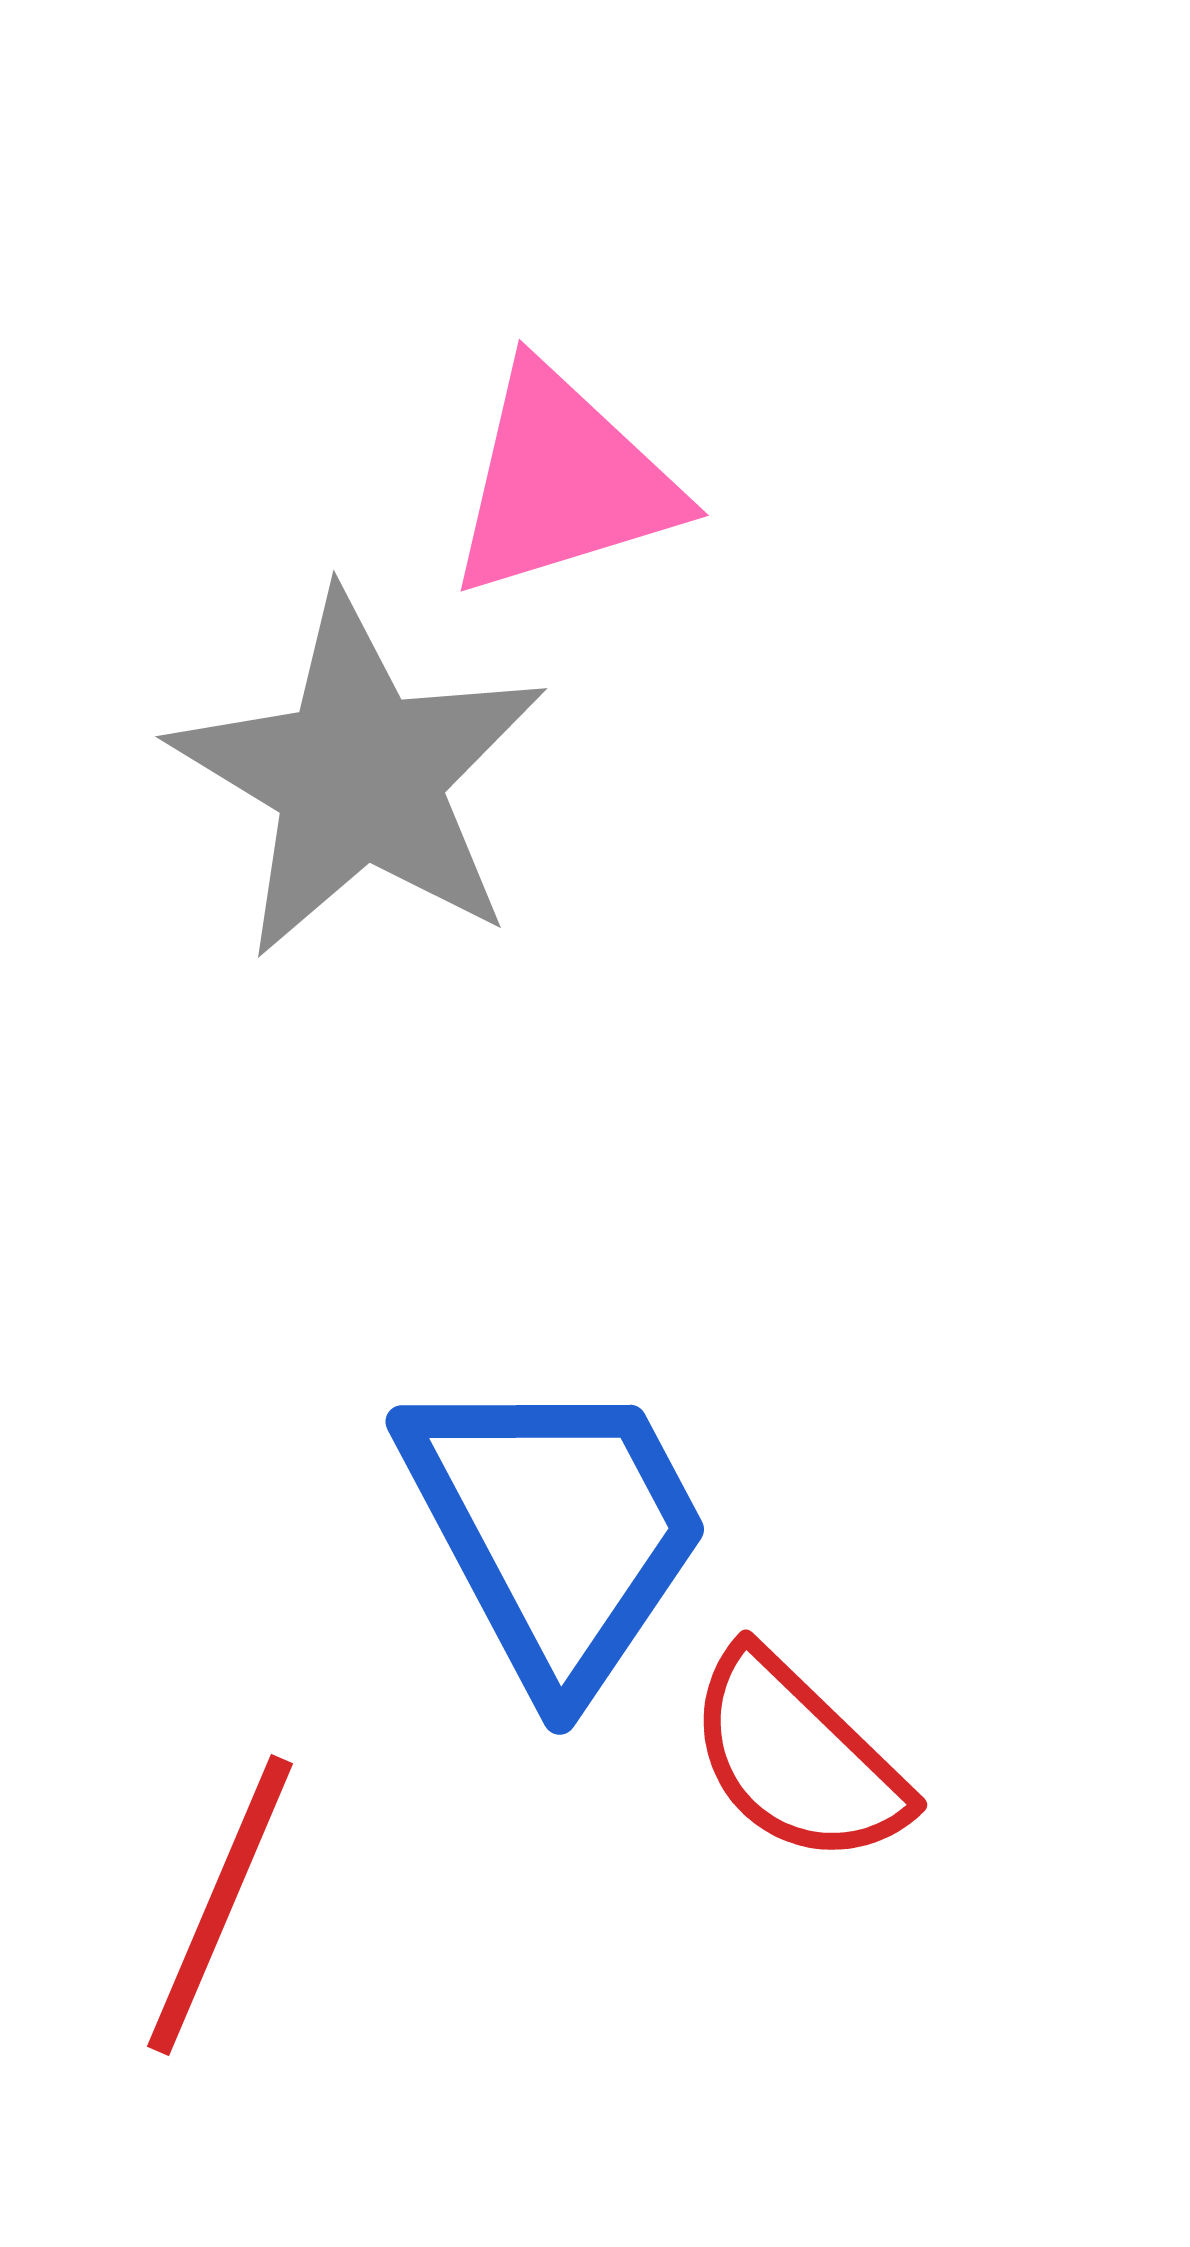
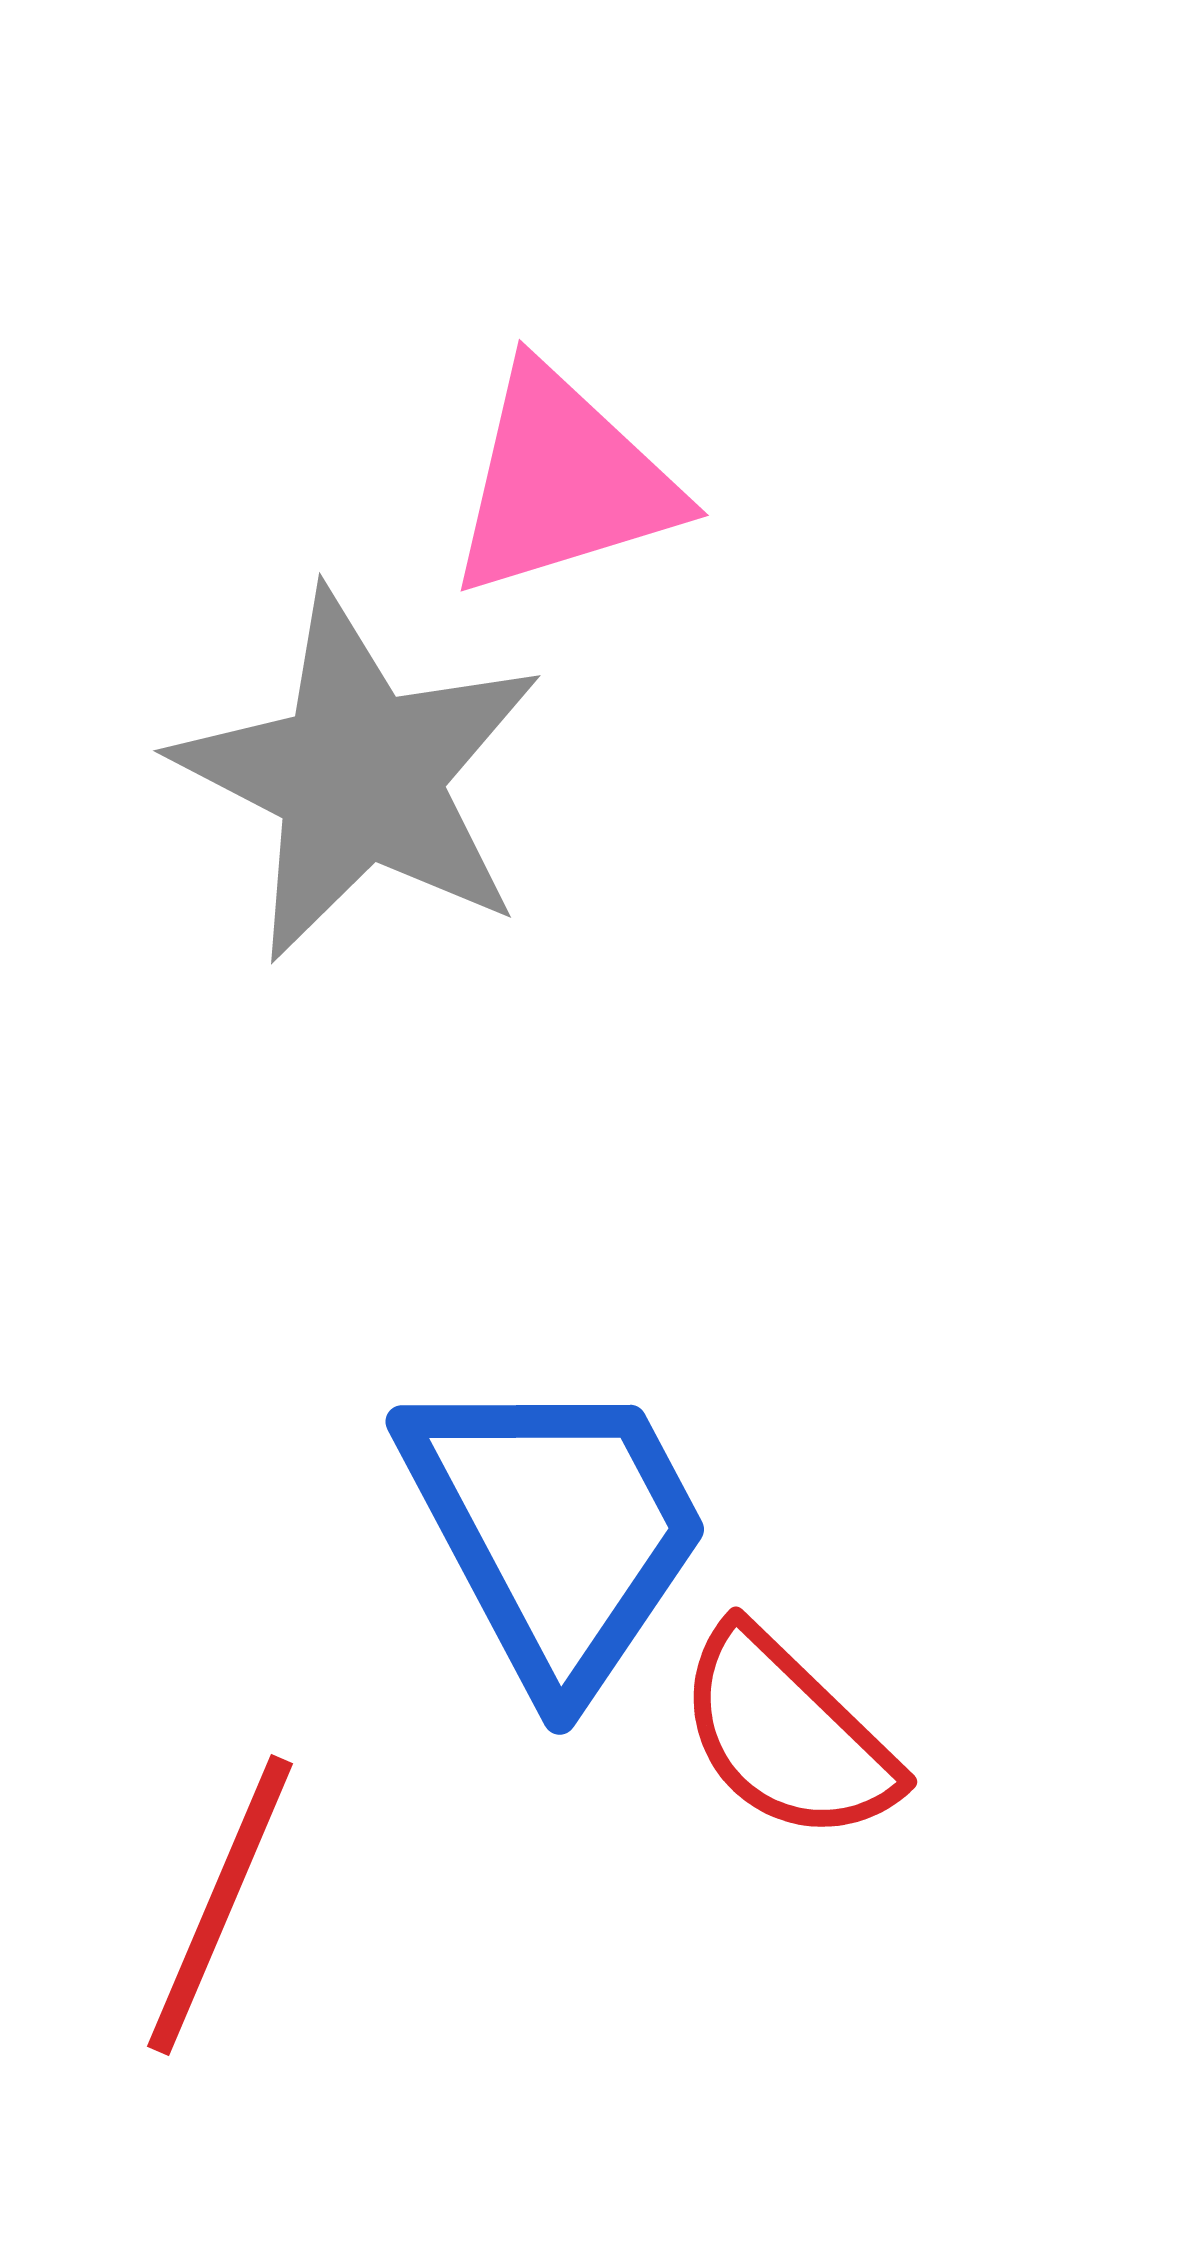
gray star: rotated 4 degrees counterclockwise
red semicircle: moved 10 px left, 23 px up
